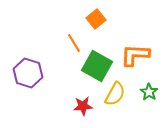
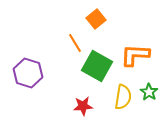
orange line: moved 1 px right
yellow semicircle: moved 8 px right, 3 px down; rotated 20 degrees counterclockwise
